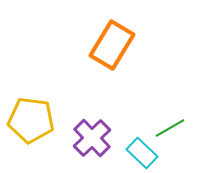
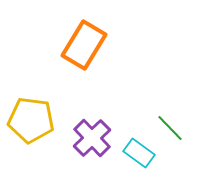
orange rectangle: moved 28 px left
green line: rotated 76 degrees clockwise
cyan rectangle: moved 3 px left; rotated 8 degrees counterclockwise
